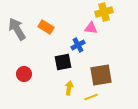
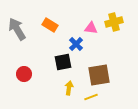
yellow cross: moved 10 px right, 10 px down
orange rectangle: moved 4 px right, 2 px up
blue cross: moved 2 px left, 1 px up; rotated 16 degrees counterclockwise
brown square: moved 2 px left
